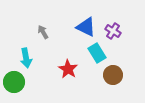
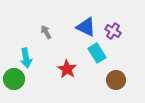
gray arrow: moved 3 px right
red star: moved 1 px left
brown circle: moved 3 px right, 5 px down
green circle: moved 3 px up
